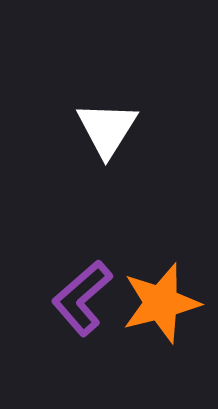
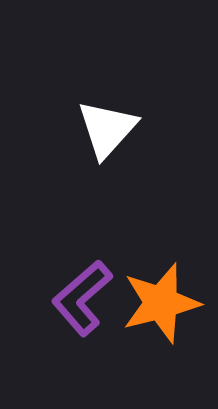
white triangle: rotated 10 degrees clockwise
